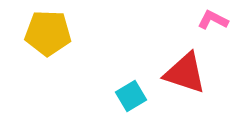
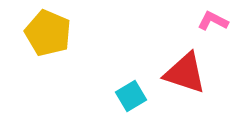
pink L-shape: moved 1 px down
yellow pentagon: rotated 21 degrees clockwise
